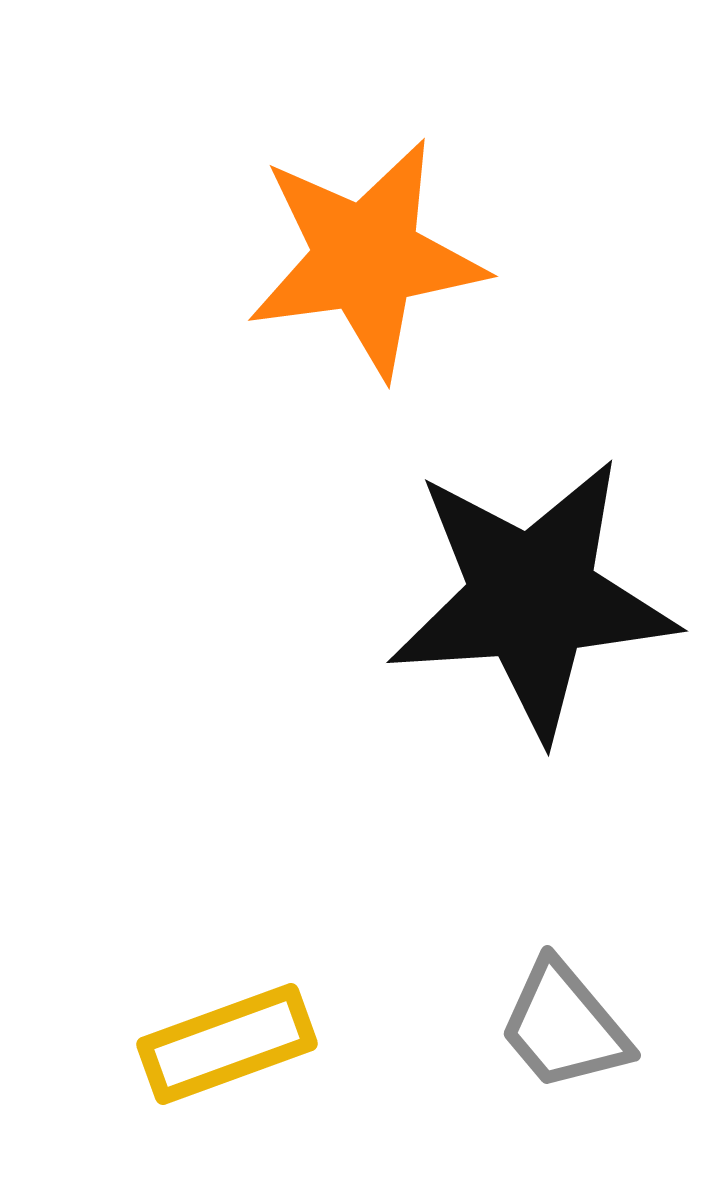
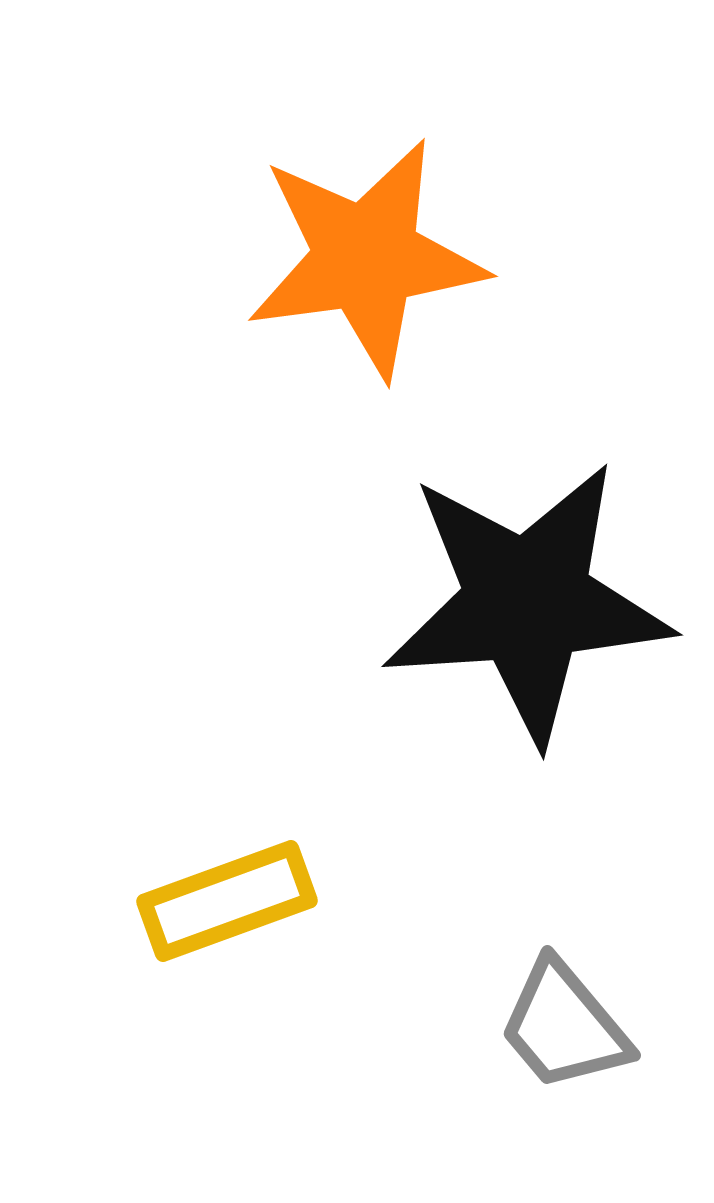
black star: moved 5 px left, 4 px down
yellow rectangle: moved 143 px up
